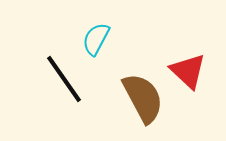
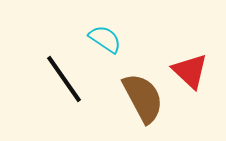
cyan semicircle: moved 9 px right; rotated 96 degrees clockwise
red triangle: moved 2 px right
